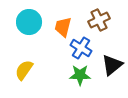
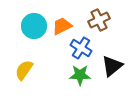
cyan circle: moved 5 px right, 4 px down
orange trapezoid: moved 1 px left, 1 px up; rotated 50 degrees clockwise
black triangle: moved 1 px down
